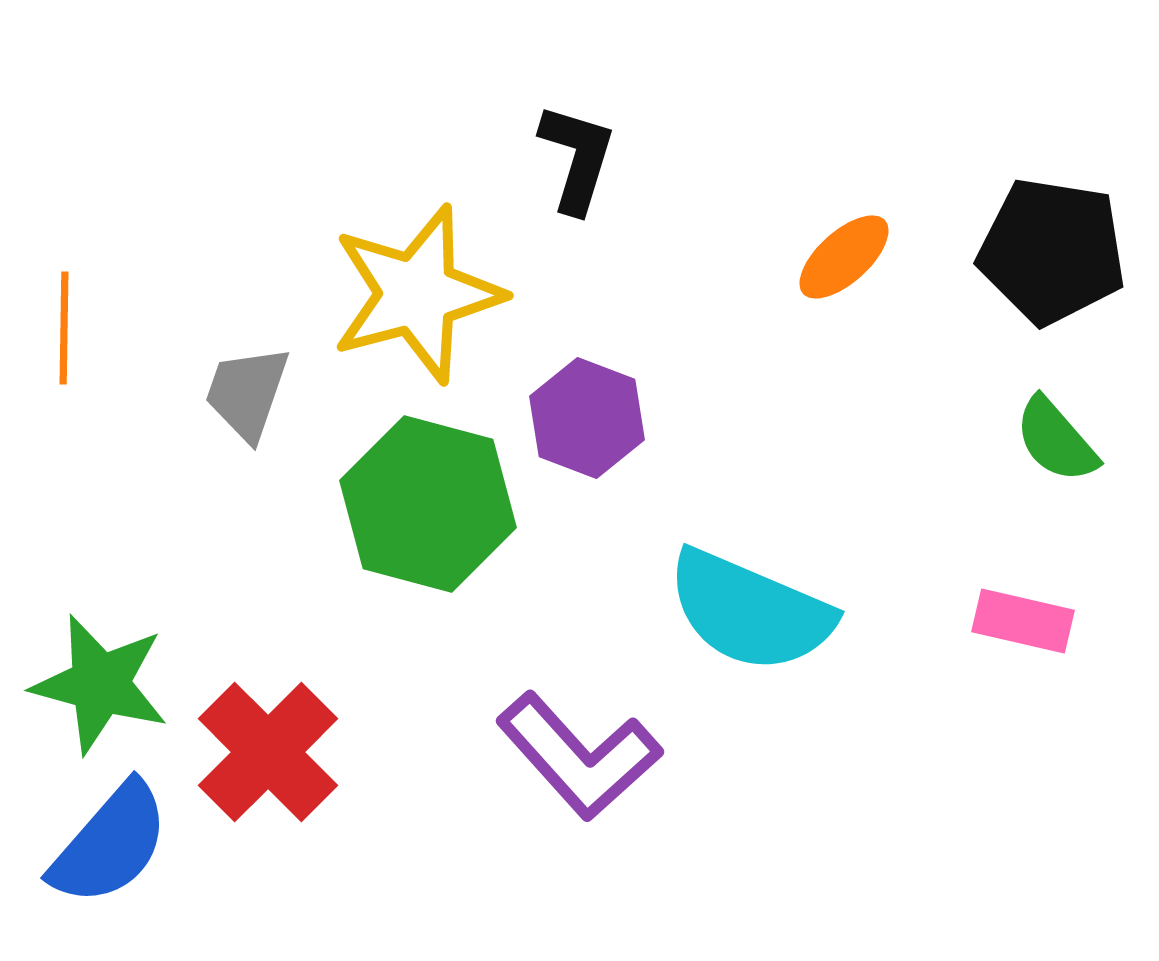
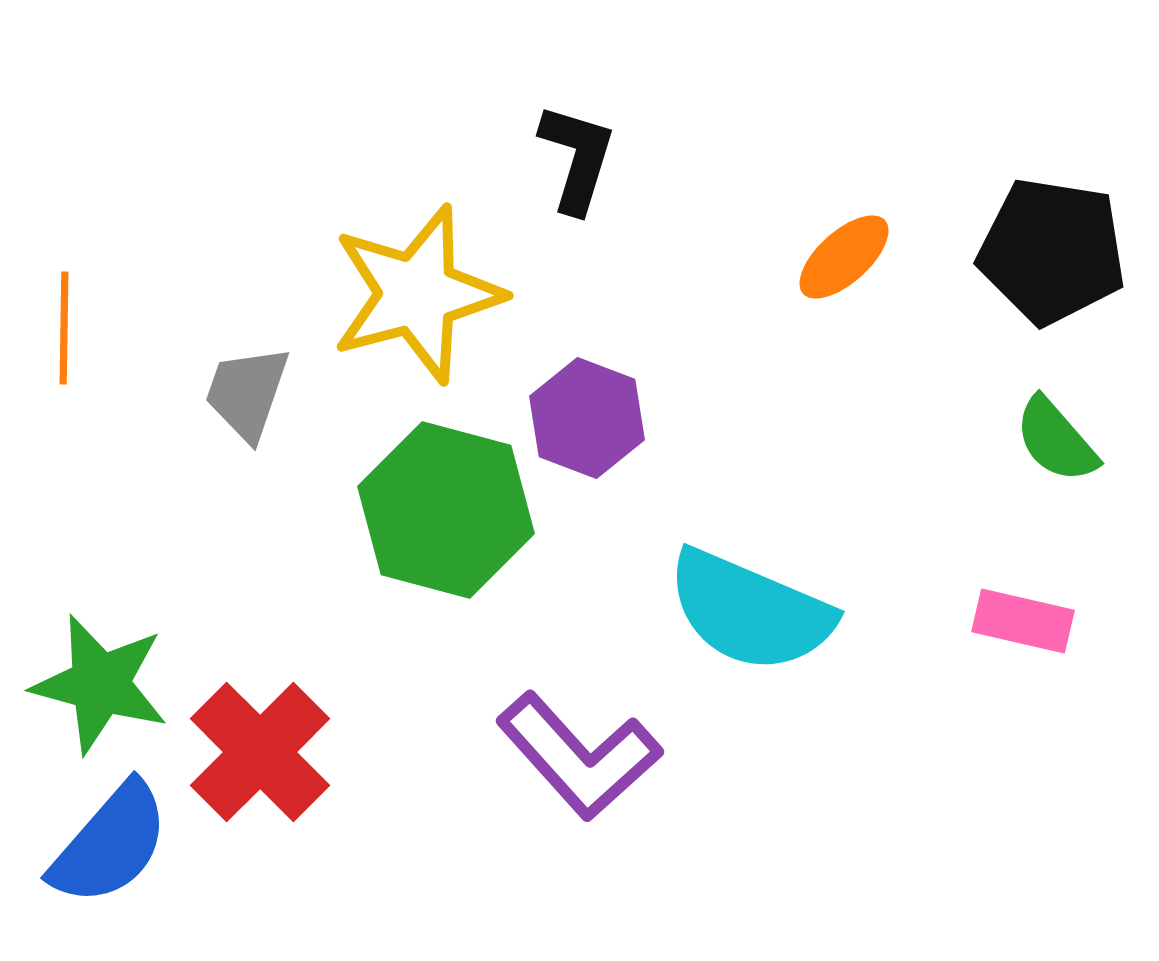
green hexagon: moved 18 px right, 6 px down
red cross: moved 8 px left
